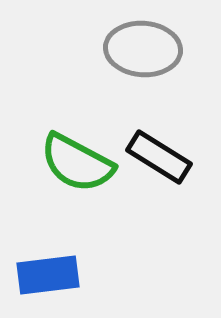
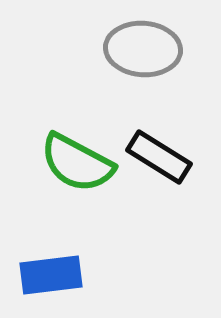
blue rectangle: moved 3 px right
